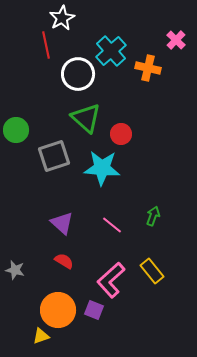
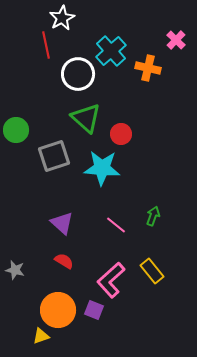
pink line: moved 4 px right
